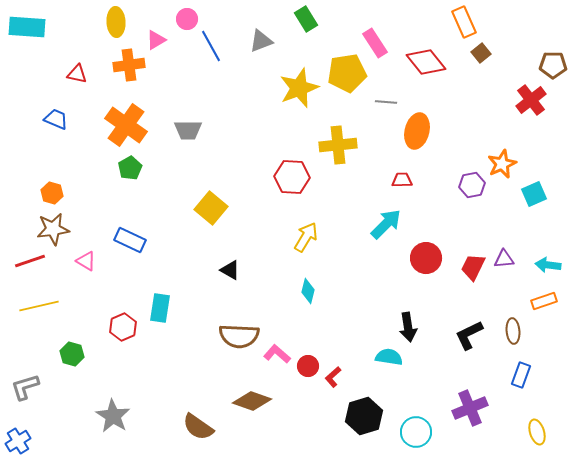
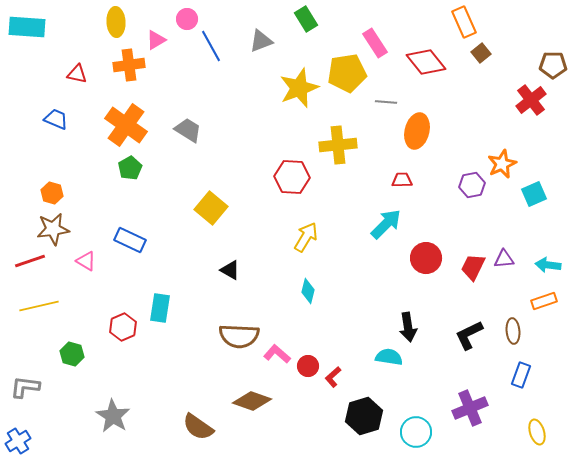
gray trapezoid at (188, 130): rotated 148 degrees counterclockwise
gray L-shape at (25, 387): rotated 24 degrees clockwise
